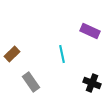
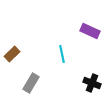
gray rectangle: moved 1 px down; rotated 66 degrees clockwise
